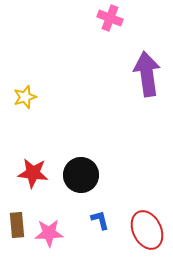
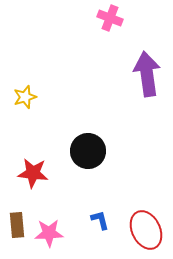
black circle: moved 7 px right, 24 px up
red ellipse: moved 1 px left
